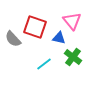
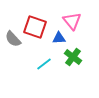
blue triangle: rotated 16 degrees counterclockwise
